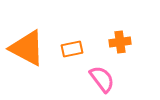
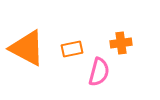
orange cross: moved 1 px right, 1 px down
pink semicircle: moved 3 px left, 7 px up; rotated 52 degrees clockwise
